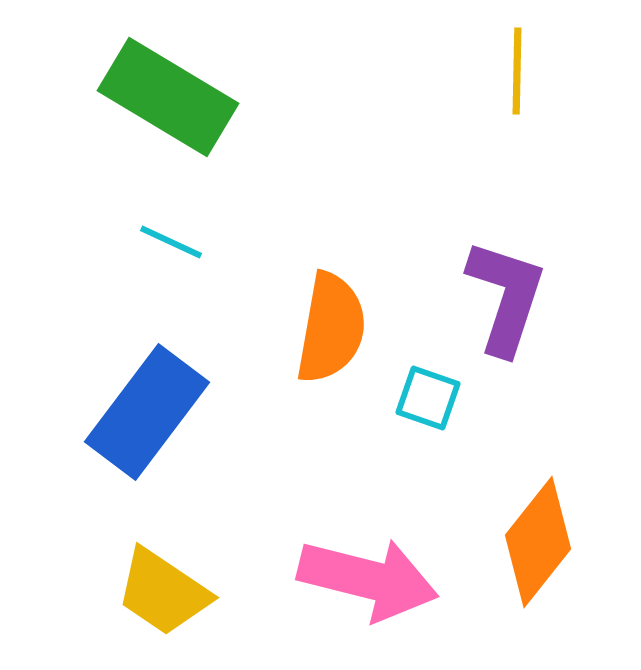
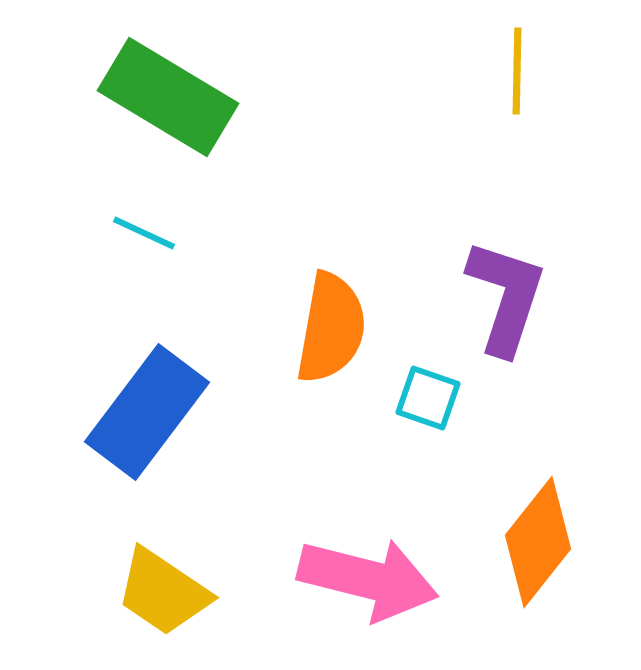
cyan line: moved 27 px left, 9 px up
